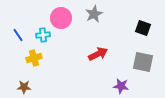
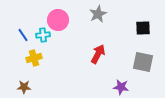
gray star: moved 4 px right
pink circle: moved 3 px left, 2 px down
black square: rotated 21 degrees counterclockwise
blue line: moved 5 px right
red arrow: rotated 36 degrees counterclockwise
purple star: moved 1 px down
